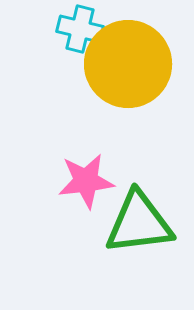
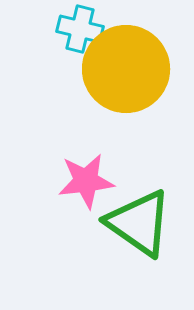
yellow circle: moved 2 px left, 5 px down
green triangle: rotated 42 degrees clockwise
